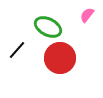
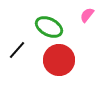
green ellipse: moved 1 px right
red circle: moved 1 px left, 2 px down
